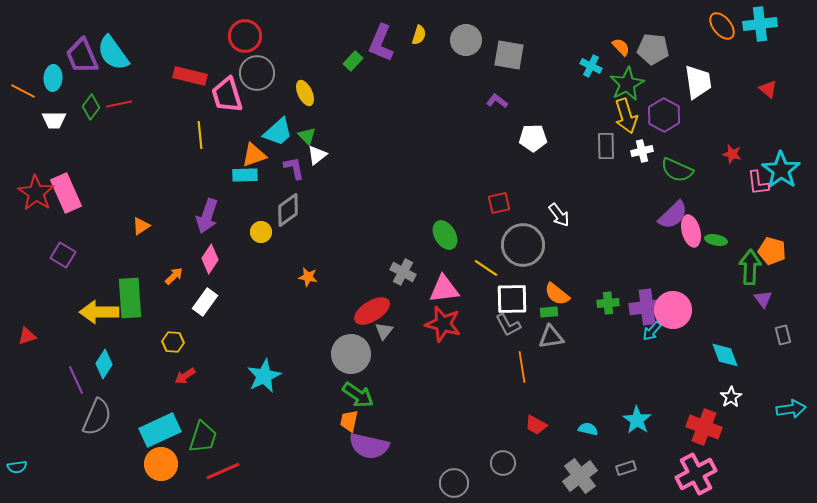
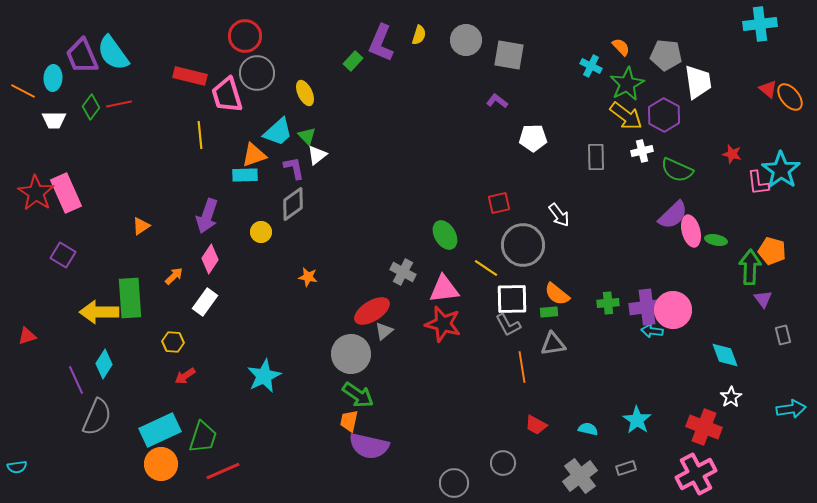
orange ellipse at (722, 26): moved 68 px right, 71 px down
gray pentagon at (653, 49): moved 13 px right, 6 px down
yellow arrow at (626, 116): rotated 36 degrees counterclockwise
gray rectangle at (606, 146): moved 10 px left, 11 px down
gray diamond at (288, 210): moved 5 px right, 6 px up
gray triangle at (384, 331): rotated 12 degrees clockwise
cyan arrow at (652, 331): rotated 55 degrees clockwise
gray triangle at (551, 337): moved 2 px right, 7 px down
